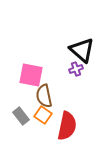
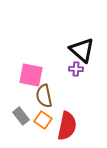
purple cross: rotated 24 degrees clockwise
orange square: moved 5 px down
